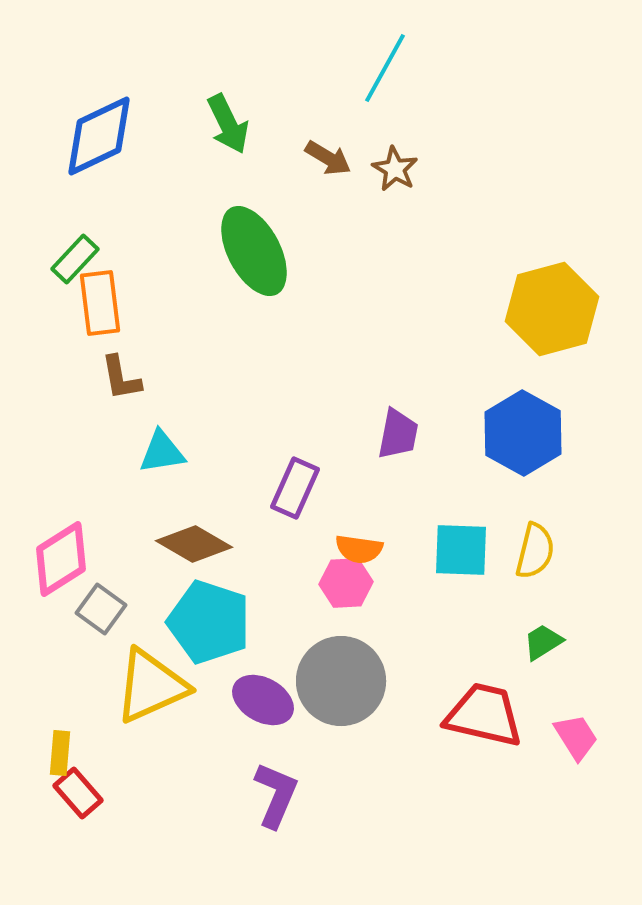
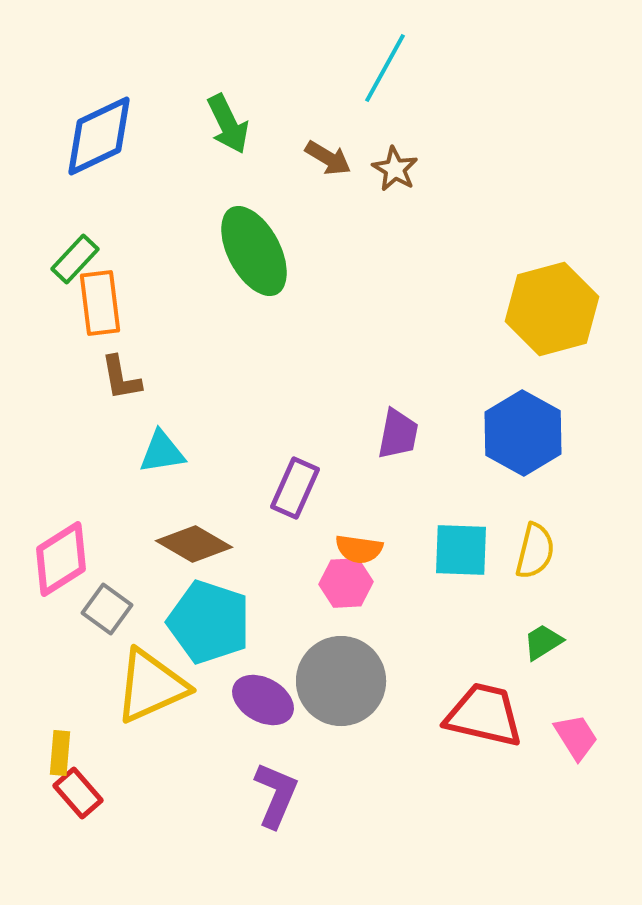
gray square: moved 6 px right
